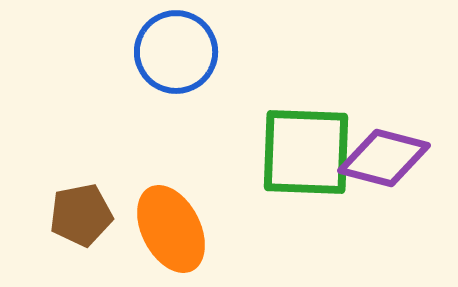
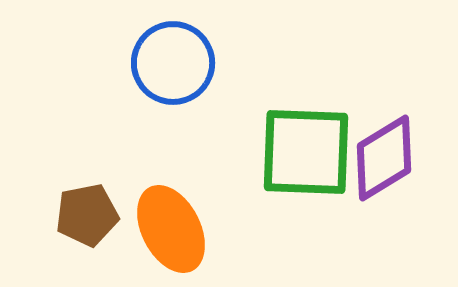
blue circle: moved 3 px left, 11 px down
purple diamond: rotated 46 degrees counterclockwise
brown pentagon: moved 6 px right
